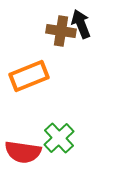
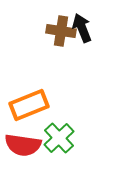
black arrow: moved 1 px right, 4 px down
orange rectangle: moved 29 px down
red semicircle: moved 7 px up
